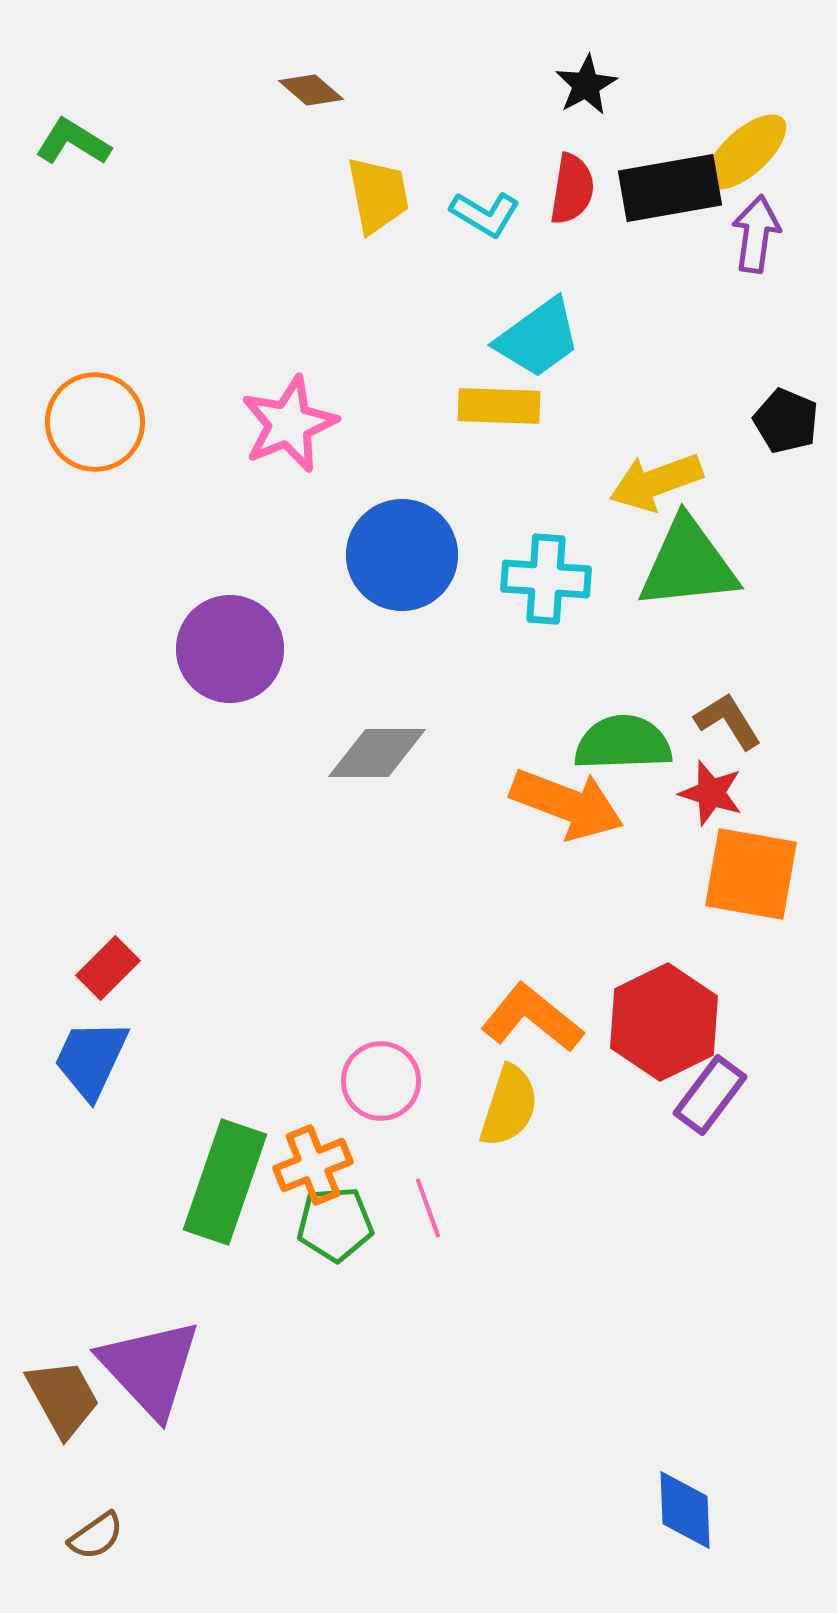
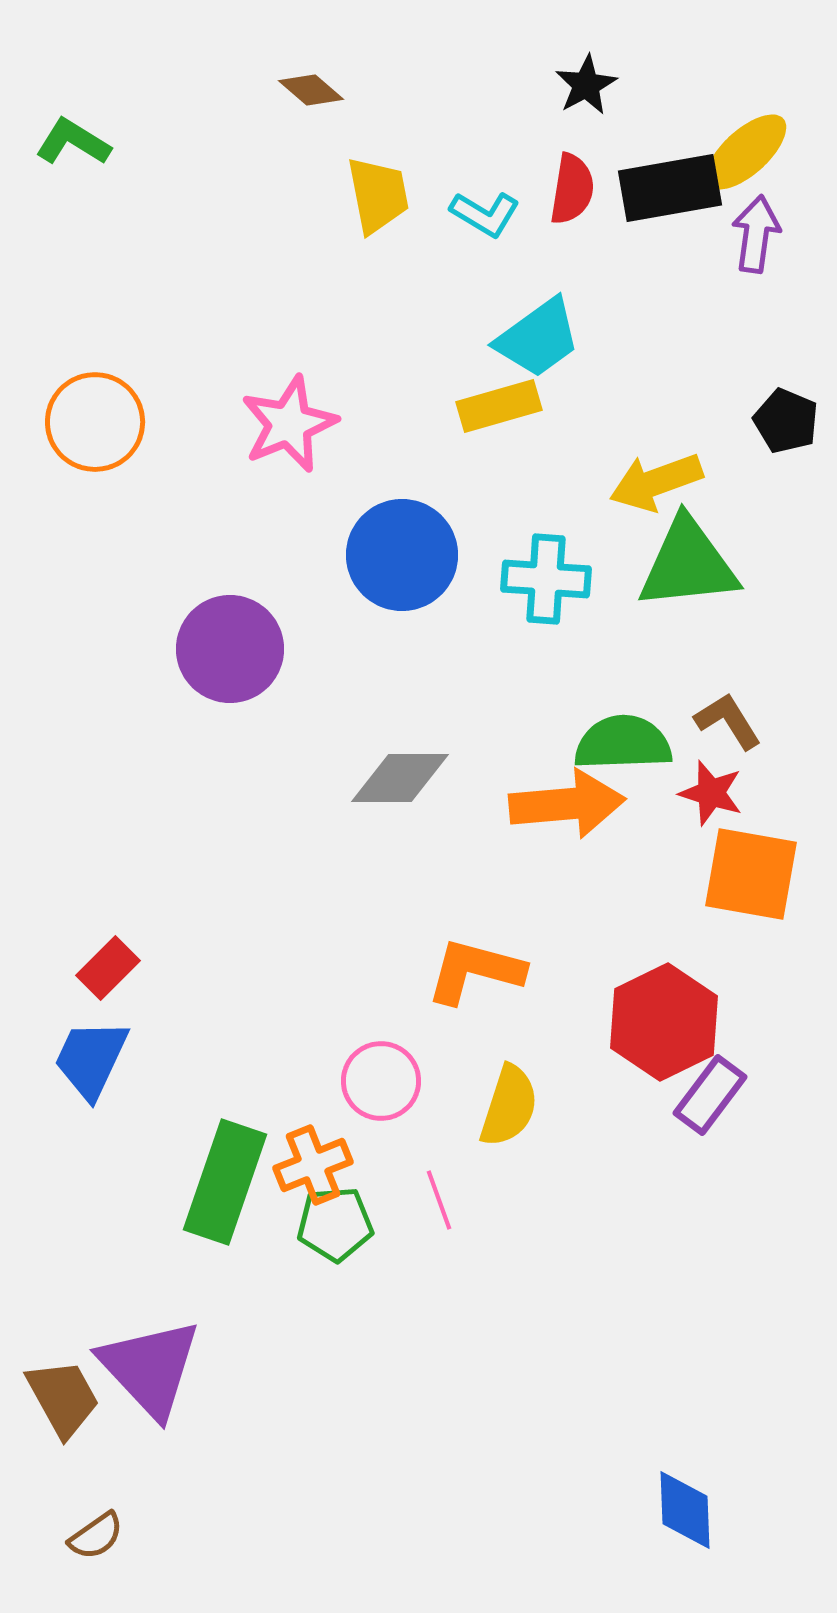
yellow rectangle: rotated 18 degrees counterclockwise
gray diamond: moved 23 px right, 25 px down
orange arrow: rotated 26 degrees counterclockwise
orange L-shape: moved 57 px left, 47 px up; rotated 24 degrees counterclockwise
pink line: moved 11 px right, 8 px up
